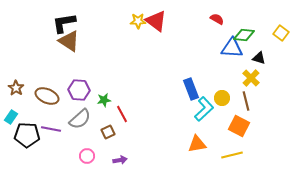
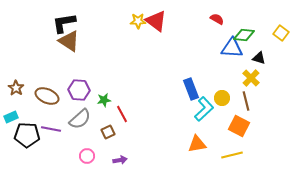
cyan rectangle: rotated 32 degrees clockwise
